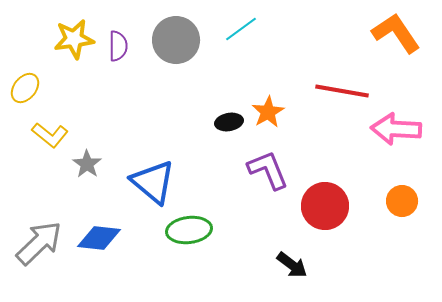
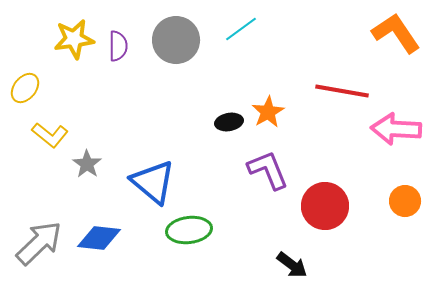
orange circle: moved 3 px right
